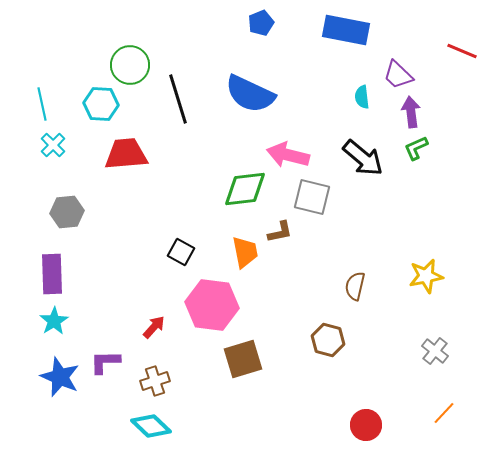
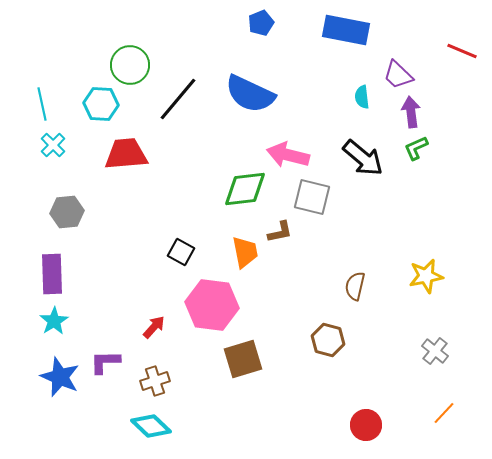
black line: rotated 57 degrees clockwise
